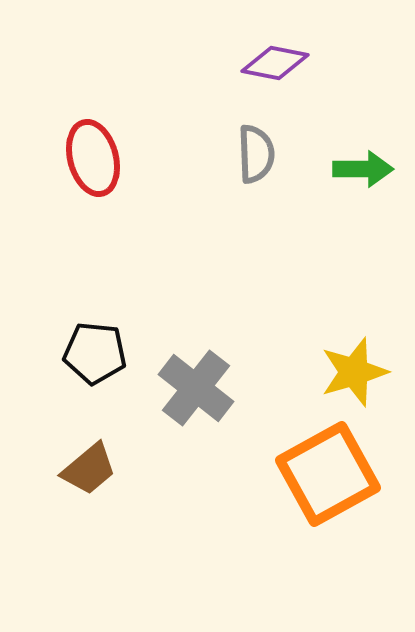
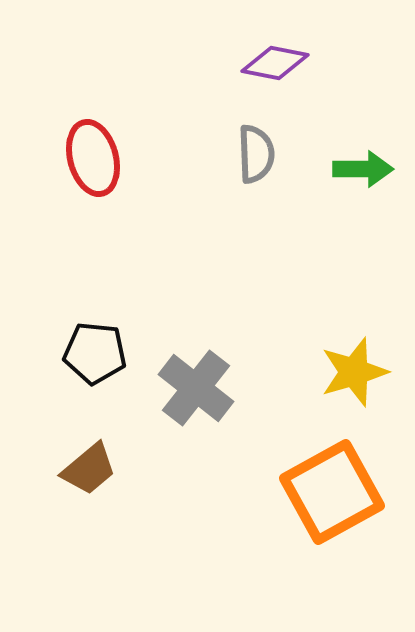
orange square: moved 4 px right, 18 px down
